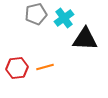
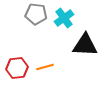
gray pentagon: rotated 20 degrees clockwise
black triangle: moved 6 px down
